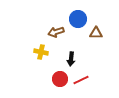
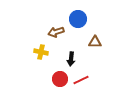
brown triangle: moved 1 px left, 9 px down
